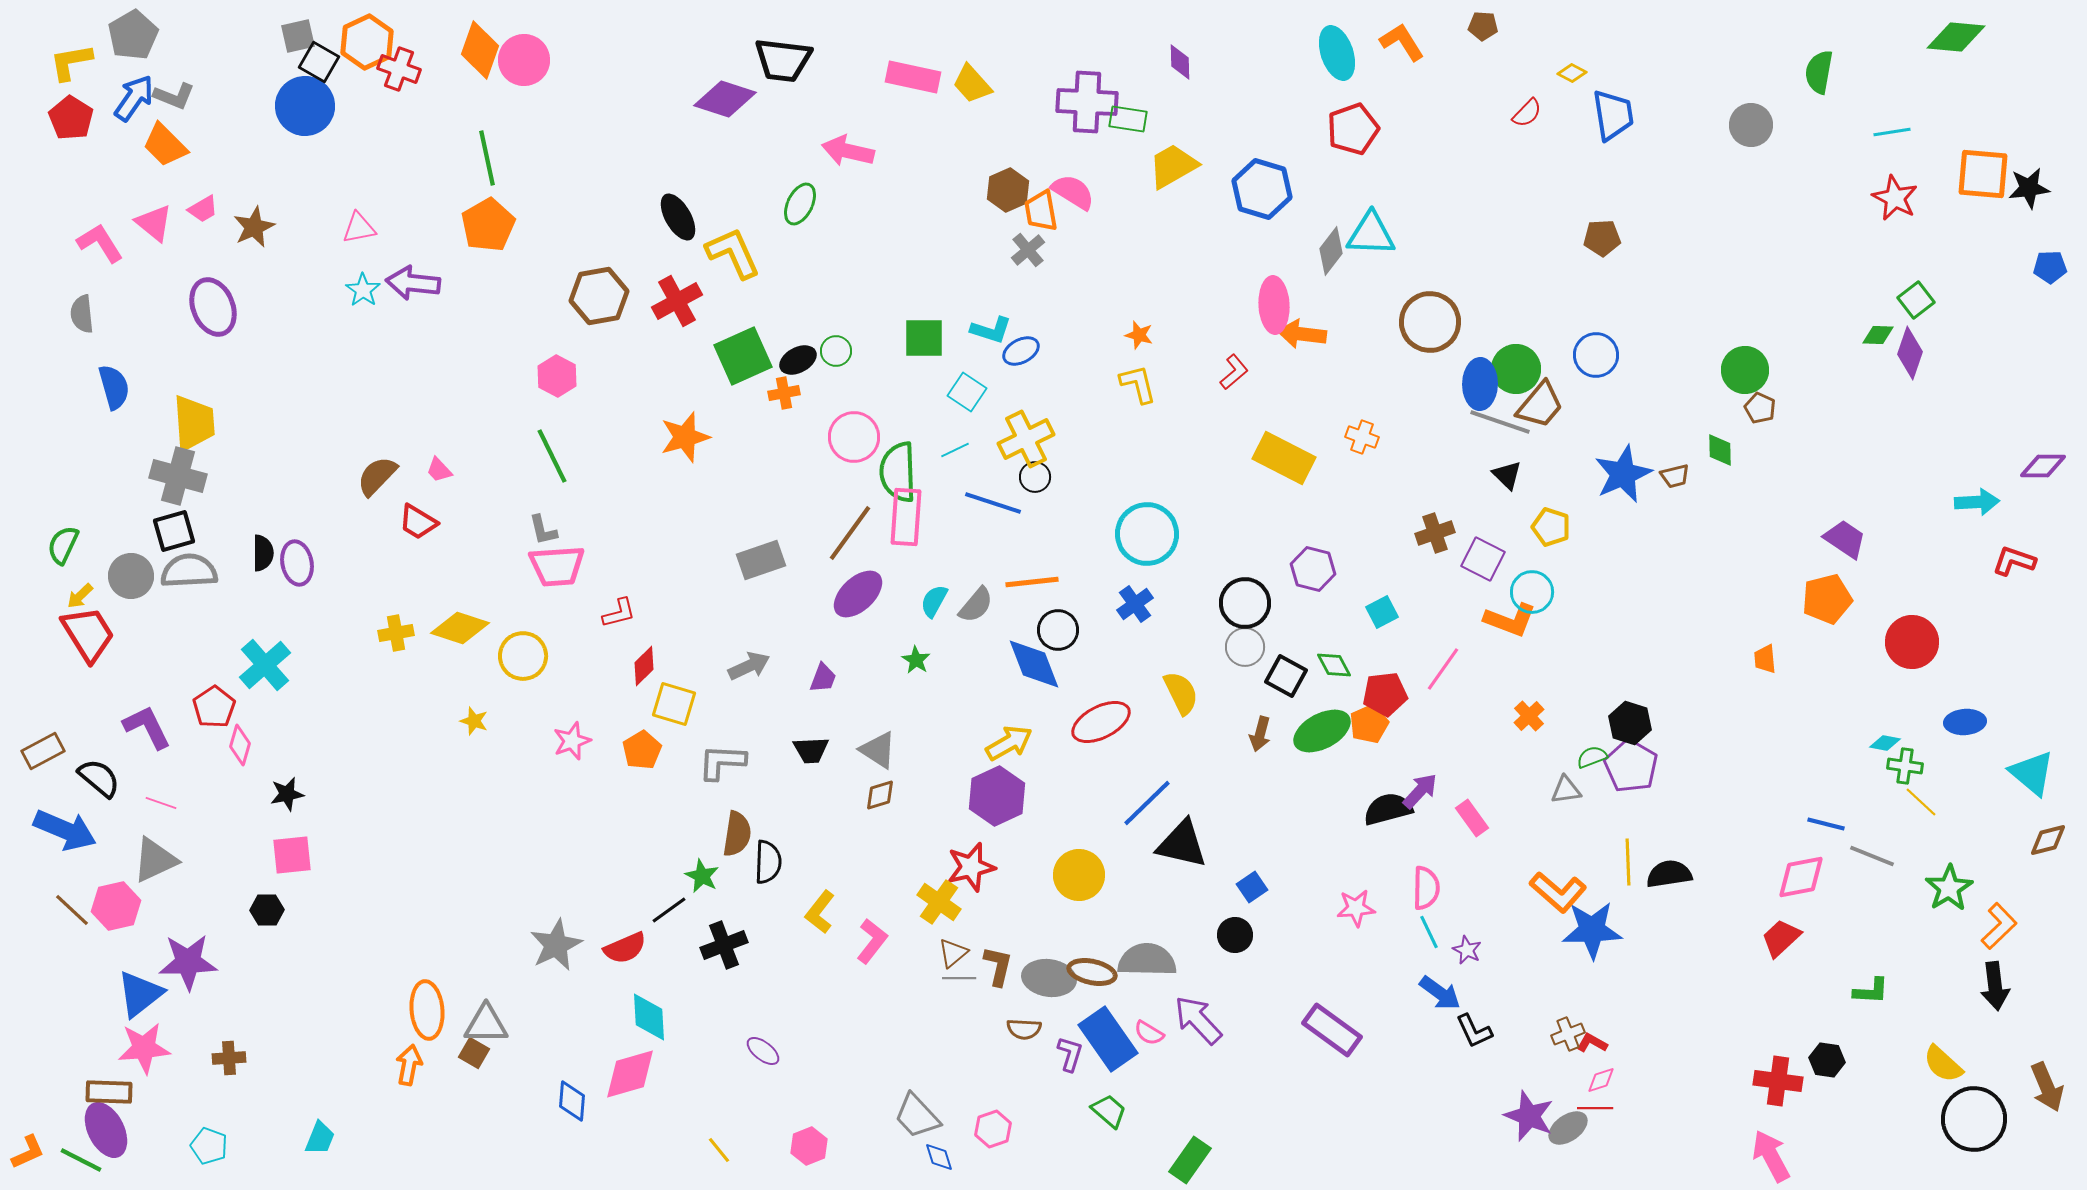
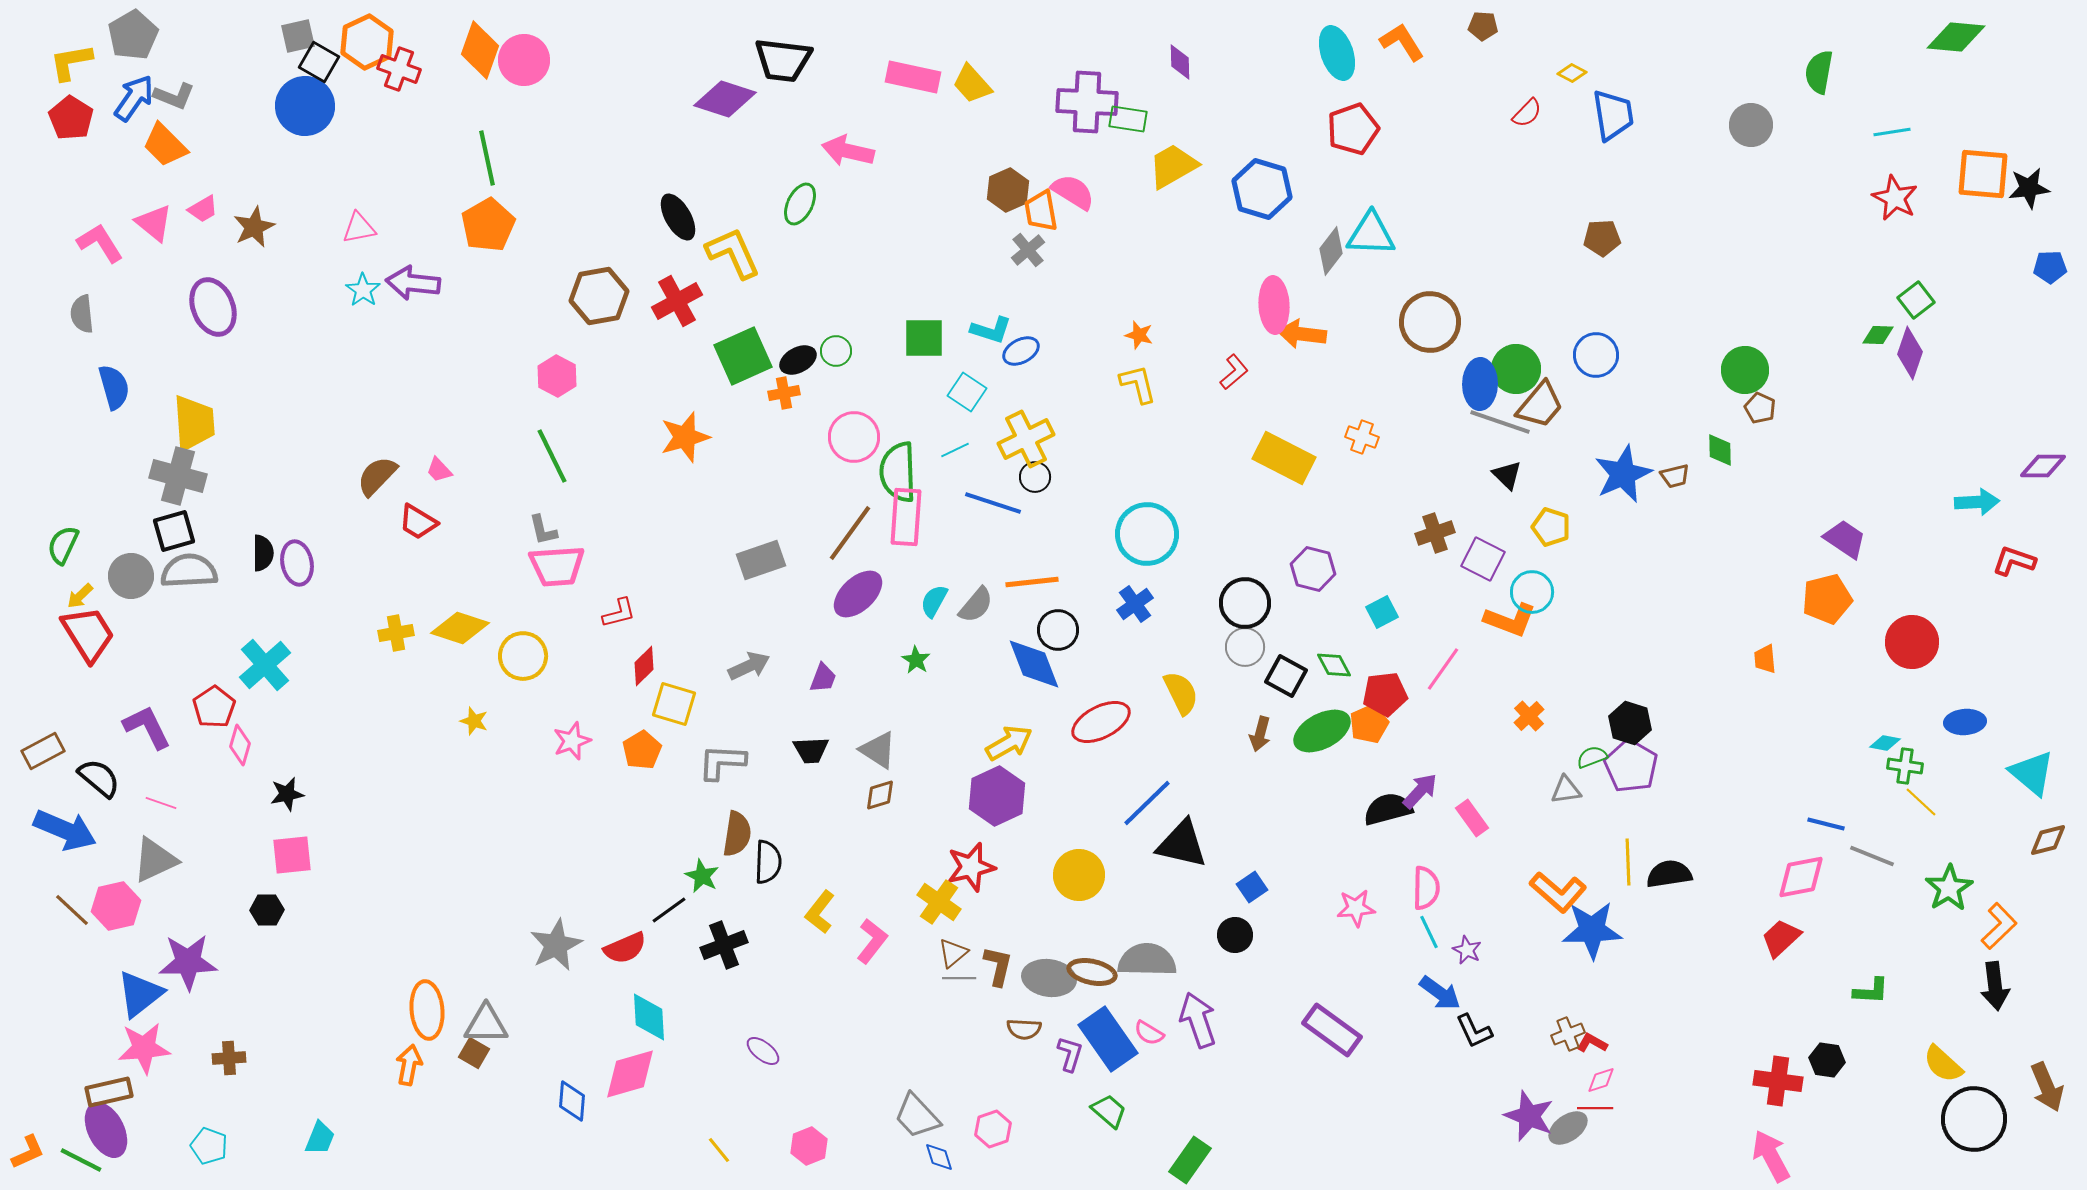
purple arrow at (1198, 1020): rotated 24 degrees clockwise
brown rectangle at (109, 1092): rotated 15 degrees counterclockwise
